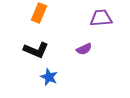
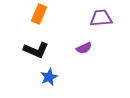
orange rectangle: moved 1 px down
purple semicircle: moved 1 px up
blue star: rotated 24 degrees clockwise
